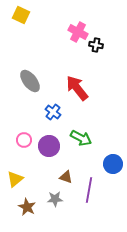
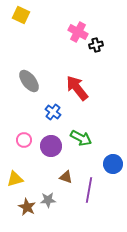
black cross: rotated 24 degrees counterclockwise
gray ellipse: moved 1 px left
purple circle: moved 2 px right
yellow triangle: rotated 24 degrees clockwise
gray star: moved 7 px left, 1 px down
